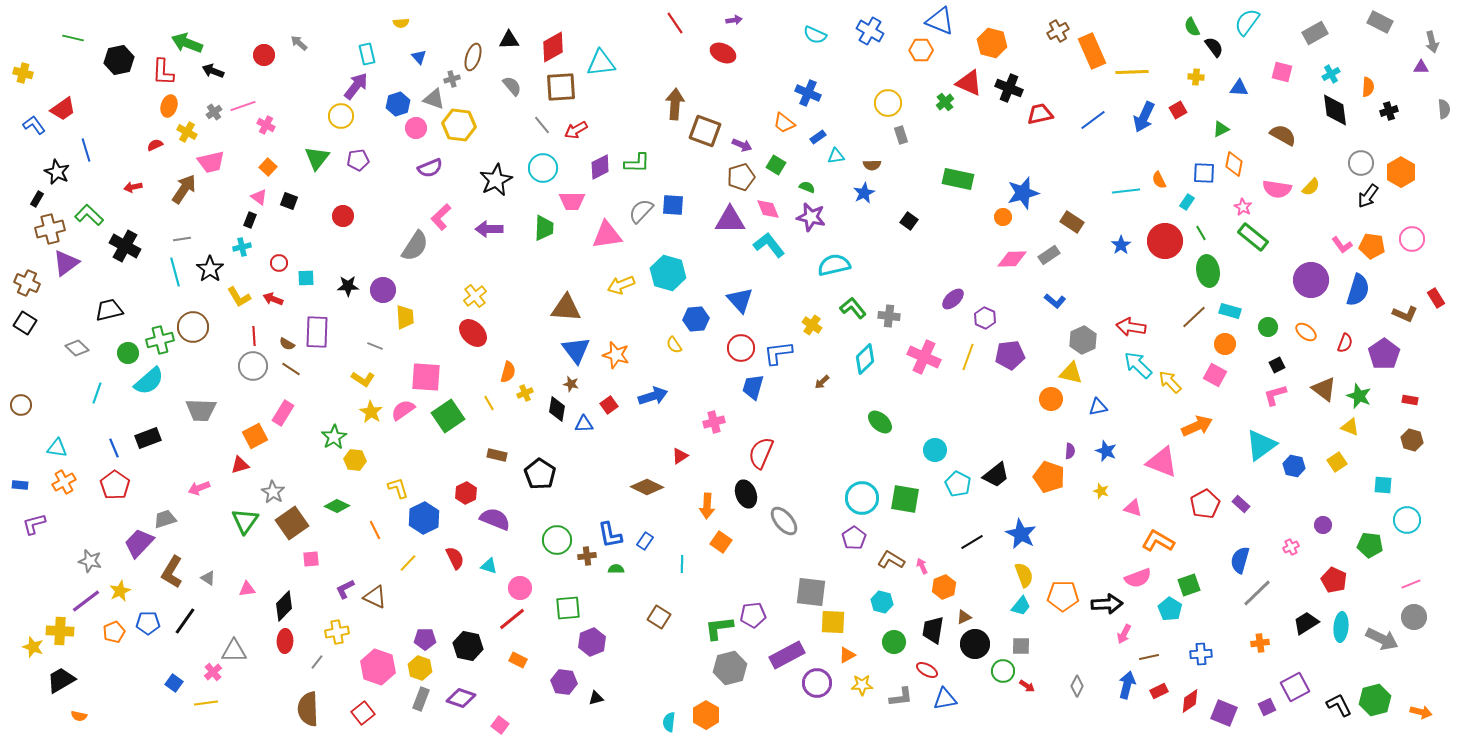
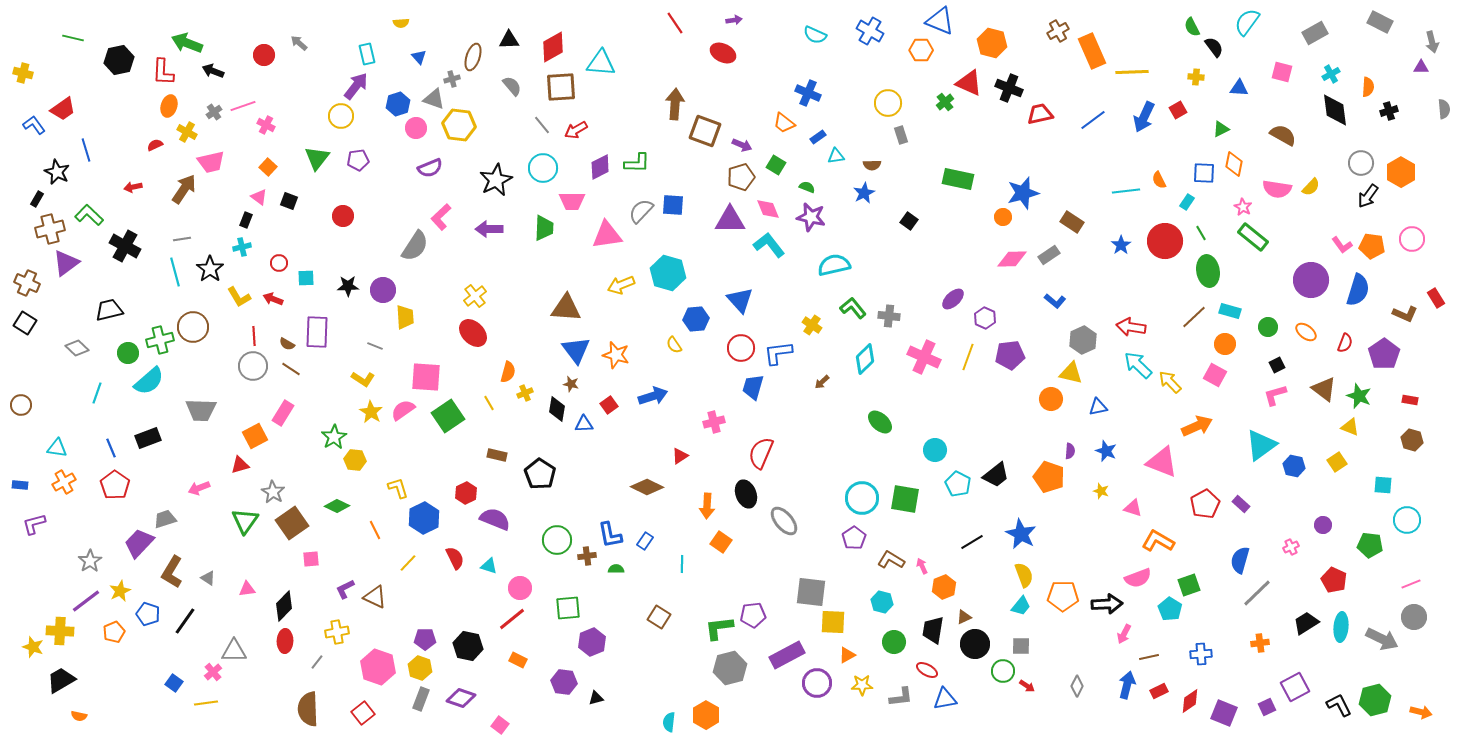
cyan triangle at (601, 63): rotated 12 degrees clockwise
black rectangle at (250, 220): moved 4 px left
blue line at (114, 448): moved 3 px left
gray star at (90, 561): rotated 25 degrees clockwise
blue pentagon at (148, 623): moved 9 px up; rotated 20 degrees clockwise
